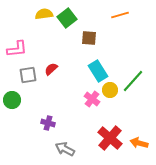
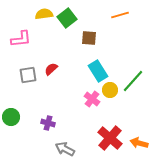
pink L-shape: moved 4 px right, 10 px up
green circle: moved 1 px left, 17 px down
